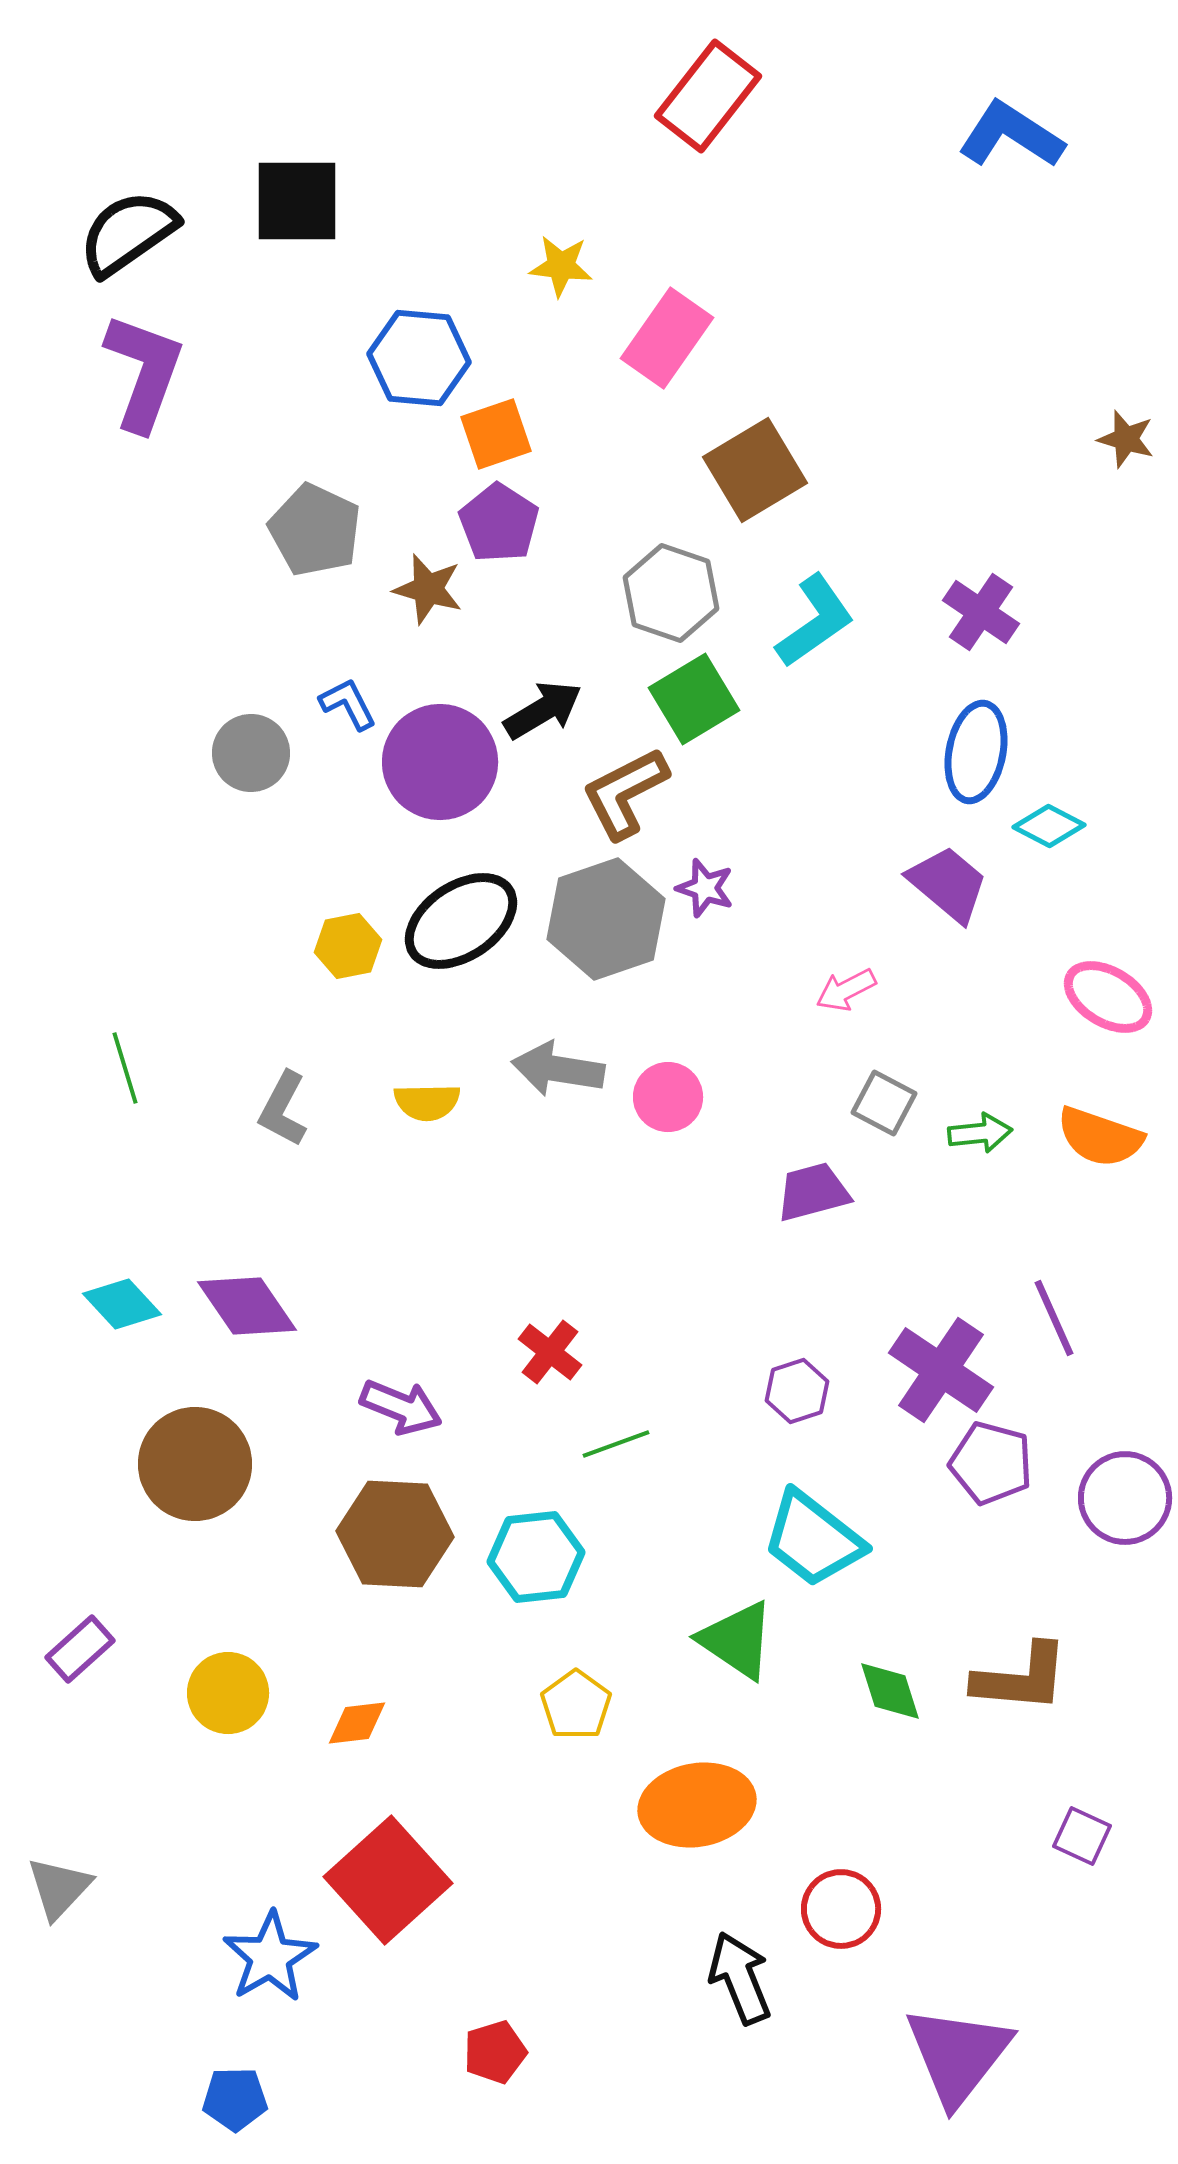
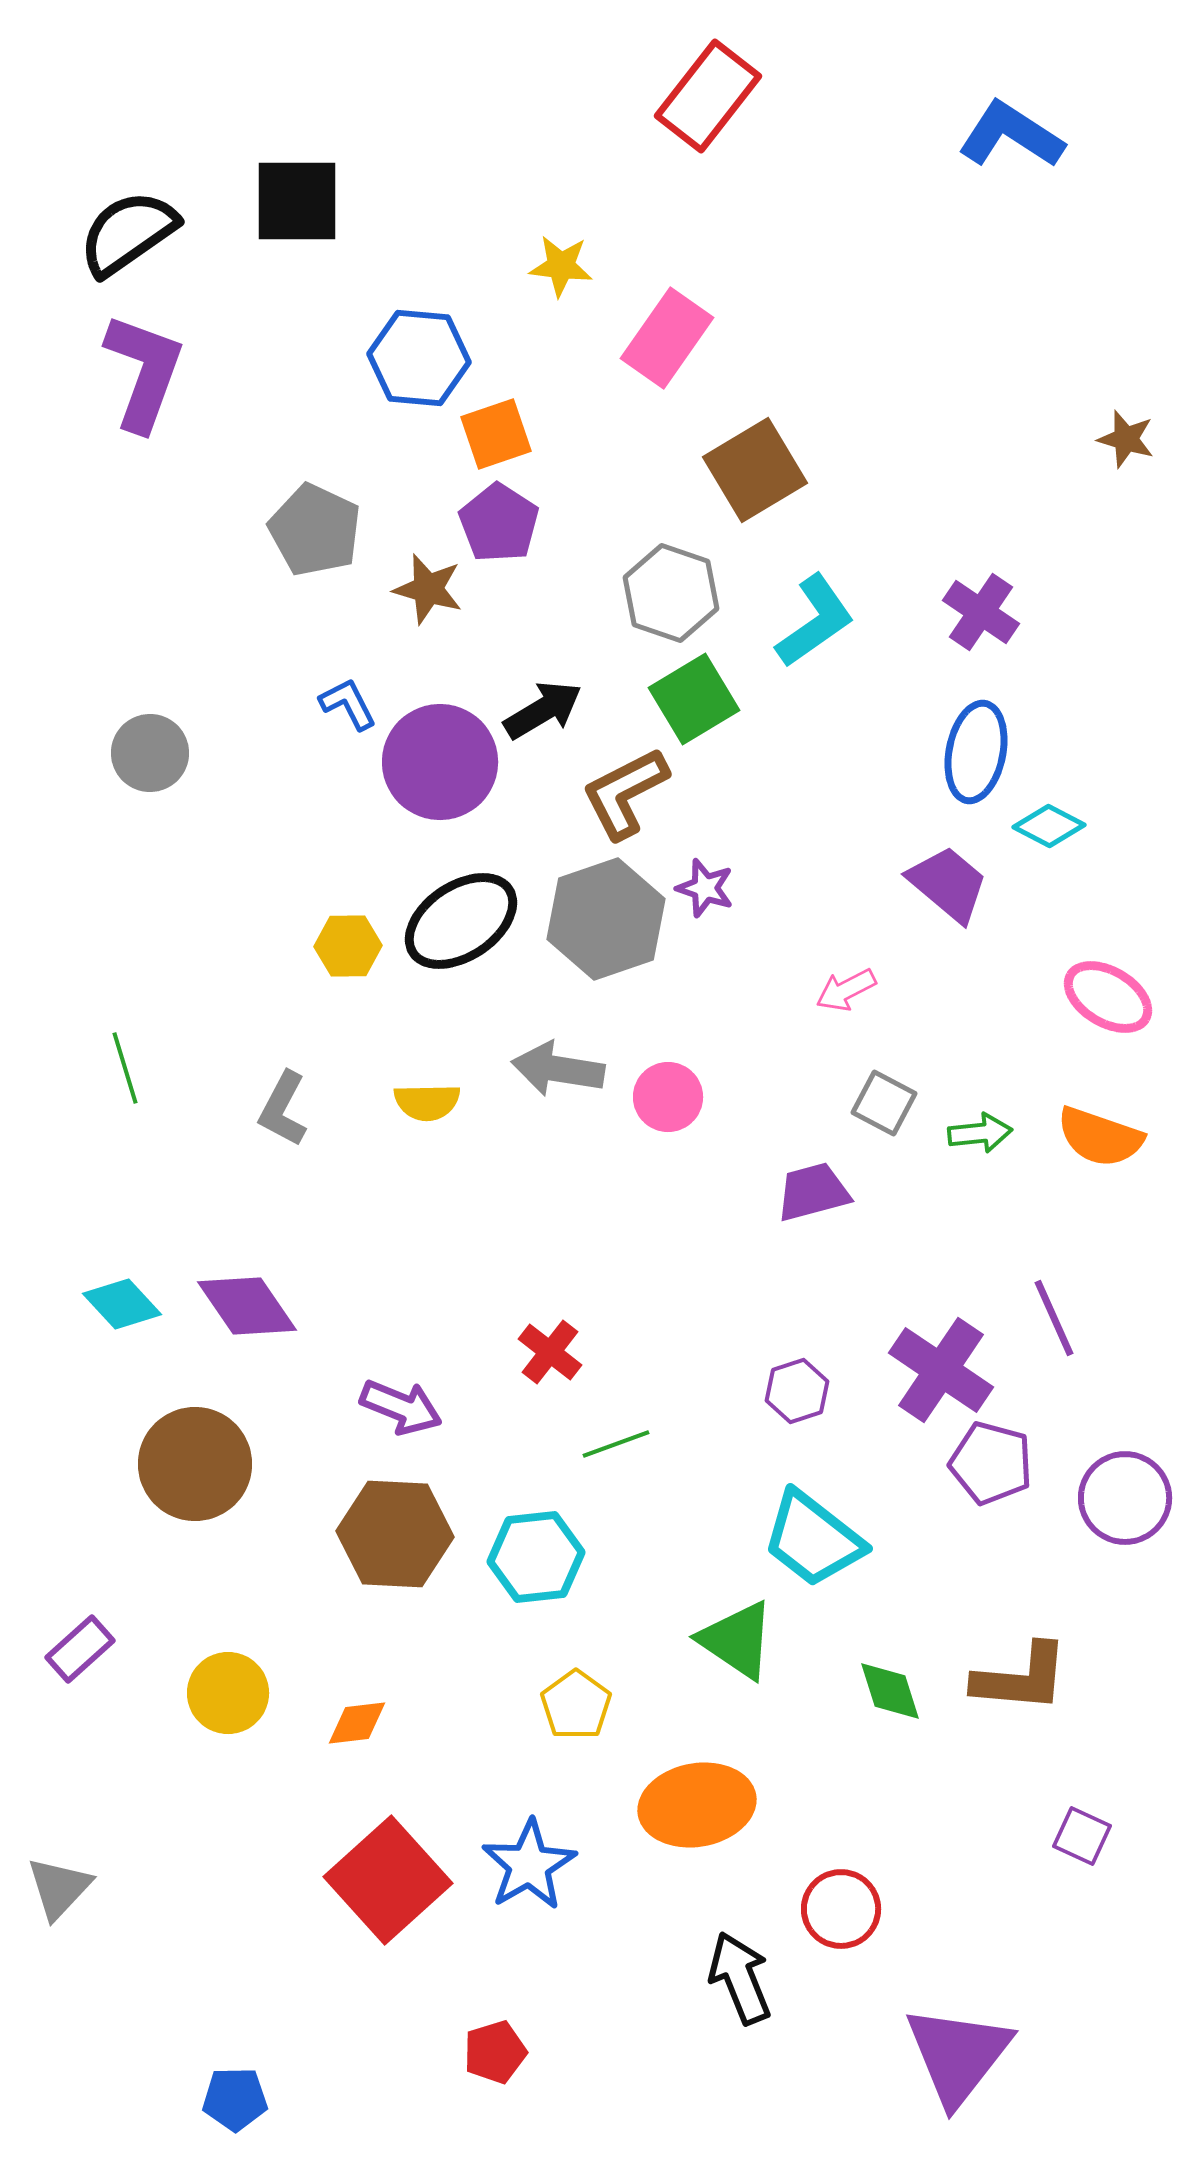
gray circle at (251, 753): moved 101 px left
yellow hexagon at (348, 946): rotated 10 degrees clockwise
blue star at (270, 1957): moved 259 px right, 92 px up
